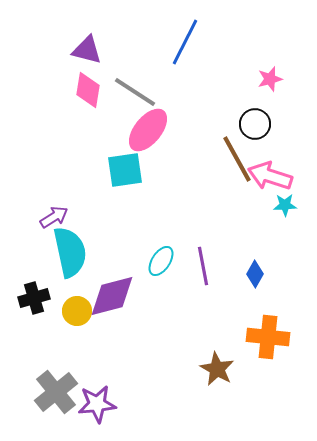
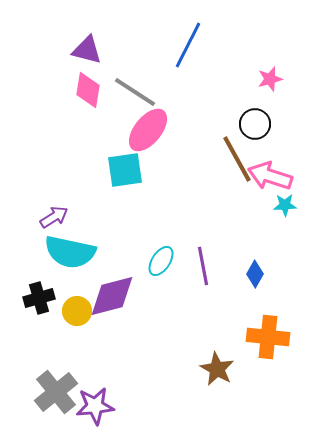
blue line: moved 3 px right, 3 px down
cyan semicircle: rotated 114 degrees clockwise
black cross: moved 5 px right
purple star: moved 2 px left, 2 px down
